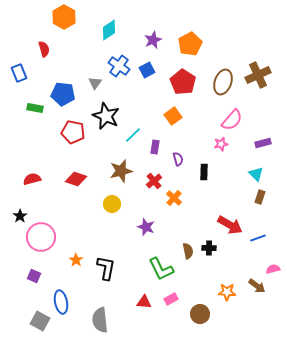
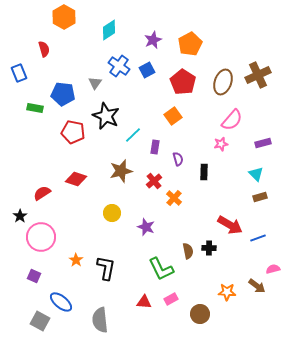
red semicircle at (32, 179): moved 10 px right, 14 px down; rotated 18 degrees counterclockwise
brown rectangle at (260, 197): rotated 56 degrees clockwise
yellow circle at (112, 204): moved 9 px down
blue ellipse at (61, 302): rotated 40 degrees counterclockwise
